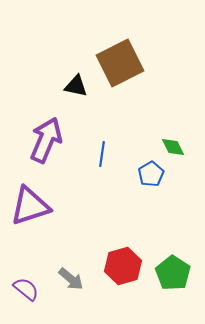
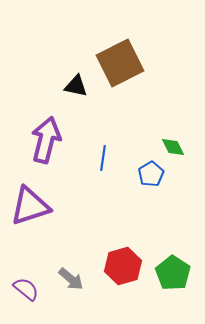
purple arrow: rotated 9 degrees counterclockwise
blue line: moved 1 px right, 4 px down
